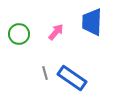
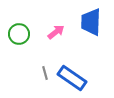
blue trapezoid: moved 1 px left
pink arrow: rotated 12 degrees clockwise
